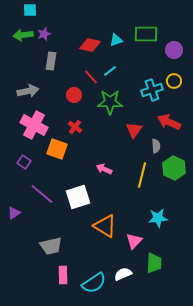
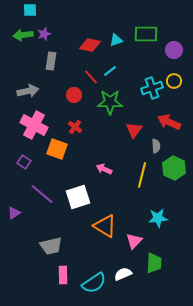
cyan cross: moved 2 px up
